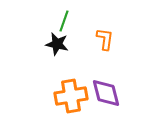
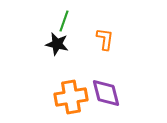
orange cross: moved 1 px down
